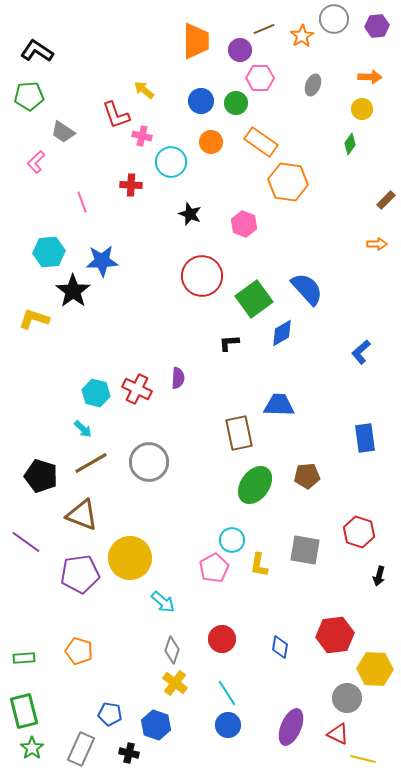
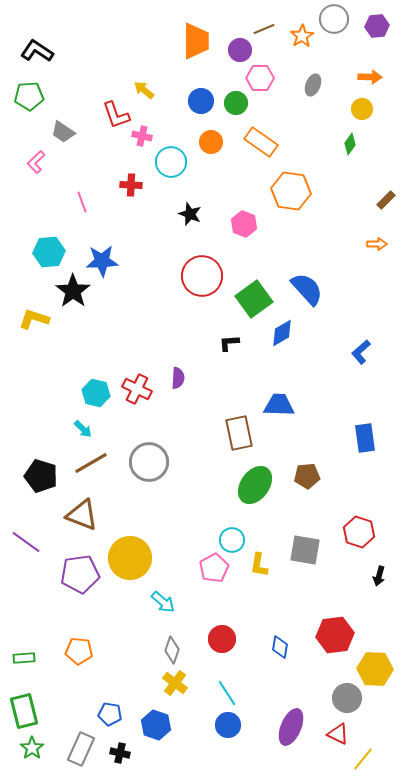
orange hexagon at (288, 182): moved 3 px right, 9 px down
orange pentagon at (79, 651): rotated 12 degrees counterclockwise
black cross at (129, 753): moved 9 px left
yellow line at (363, 759): rotated 65 degrees counterclockwise
